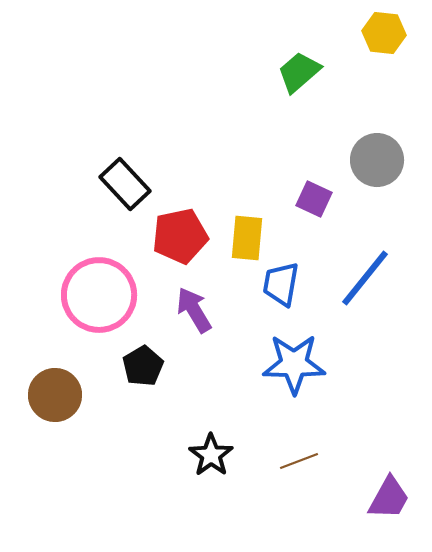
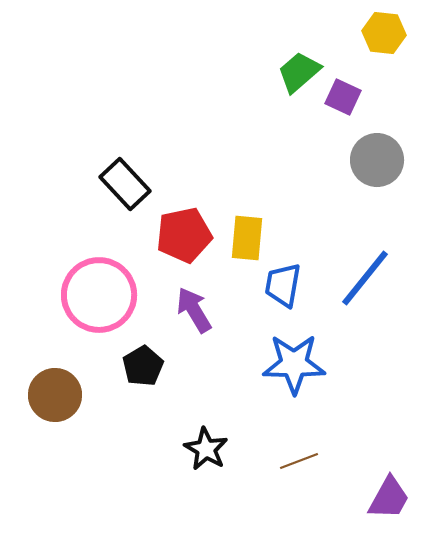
purple square: moved 29 px right, 102 px up
red pentagon: moved 4 px right, 1 px up
blue trapezoid: moved 2 px right, 1 px down
black star: moved 5 px left, 6 px up; rotated 6 degrees counterclockwise
